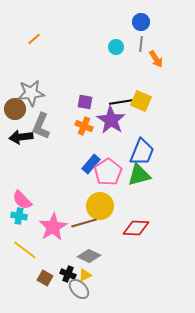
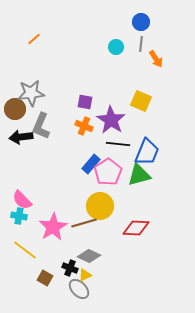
black line: moved 3 px left, 42 px down; rotated 15 degrees clockwise
blue trapezoid: moved 5 px right
black cross: moved 2 px right, 6 px up
